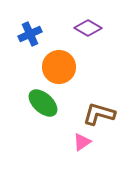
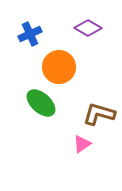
green ellipse: moved 2 px left
pink triangle: moved 2 px down
